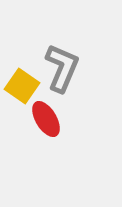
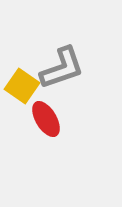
gray L-shape: rotated 48 degrees clockwise
